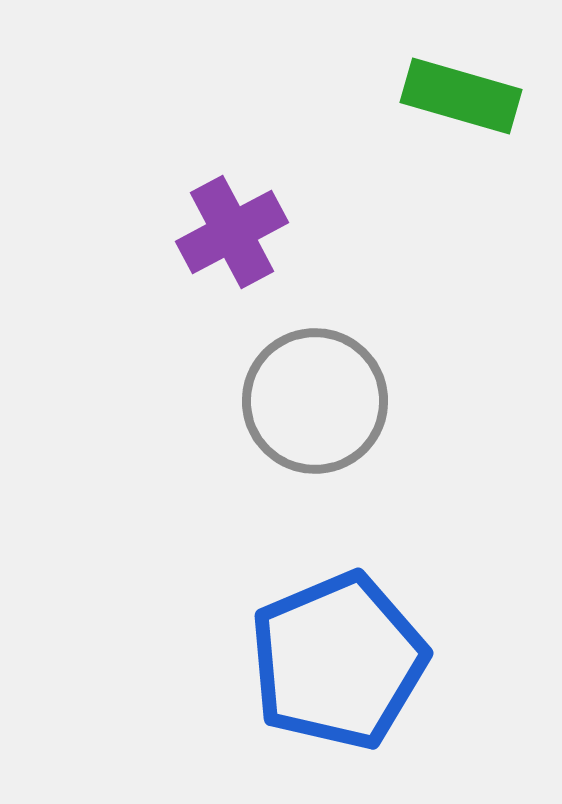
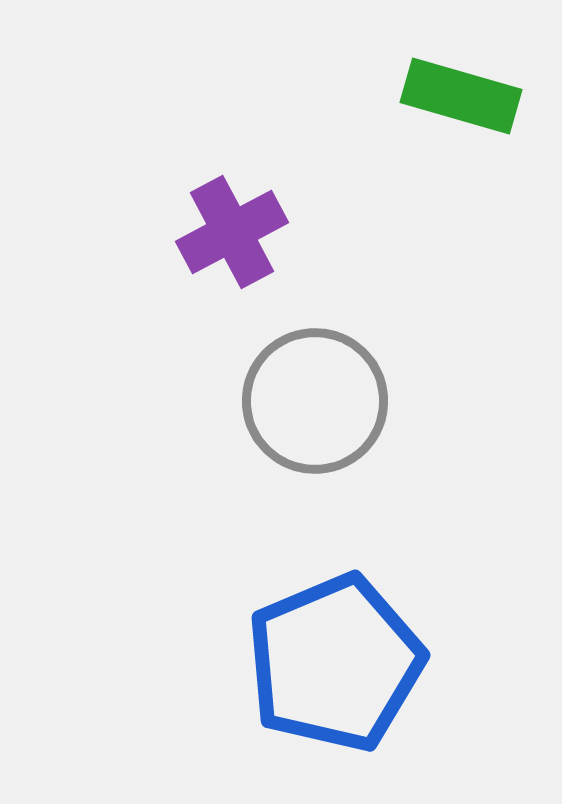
blue pentagon: moved 3 px left, 2 px down
